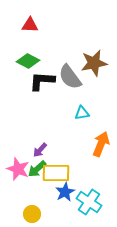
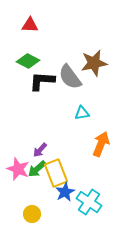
yellow rectangle: rotated 68 degrees clockwise
